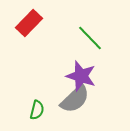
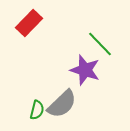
green line: moved 10 px right, 6 px down
purple star: moved 4 px right, 6 px up
gray semicircle: moved 13 px left, 5 px down
